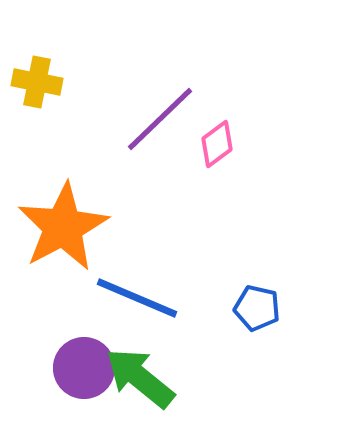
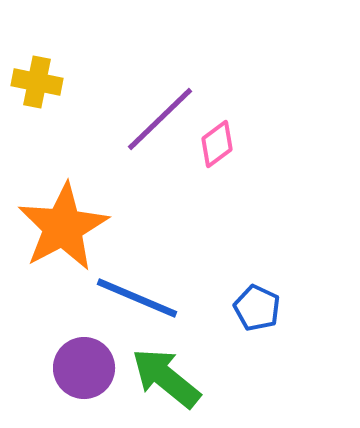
blue pentagon: rotated 12 degrees clockwise
green arrow: moved 26 px right
